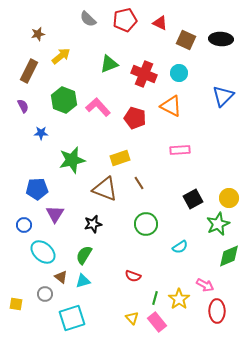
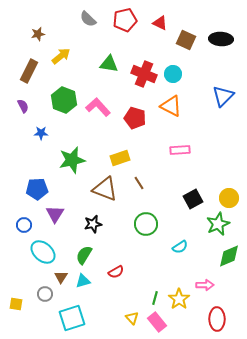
green triangle at (109, 64): rotated 30 degrees clockwise
cyan circle at (179, 73): moved 6 px left, 1 px down
red semicircle at (133, 276): moved 17 px left, 4 px up; rotated 49 degrees counterclockwise
brown triangle at (61, 277): rotated 24 degrees clockwise
pink arrow at (205, 285): rotated 30 degrees counterclockwise
red ellipse at (217, 311): moved 8 px down
